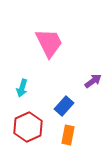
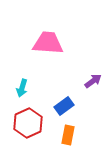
pink trapezoid: moved 1 px left; rotated 60 degrees counterclockwise
blue rectangle: rotated 12 degrees clockwise
red hexagon: moved 4 px up
